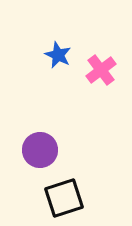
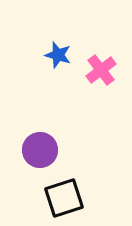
blue star: rotated 8 degrees counterclockwise
